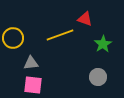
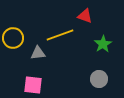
red triangle: moved 3 px up
gray triangle: moved 7 px right, 10 px up
gray circle: moved 1 px right, 2 px down
